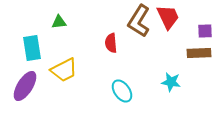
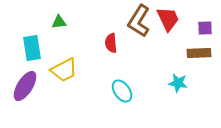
red trapezoid: moved 2 px down
purple square: moved 3 px up
cyan star: moved 7 px right, 1 px down
